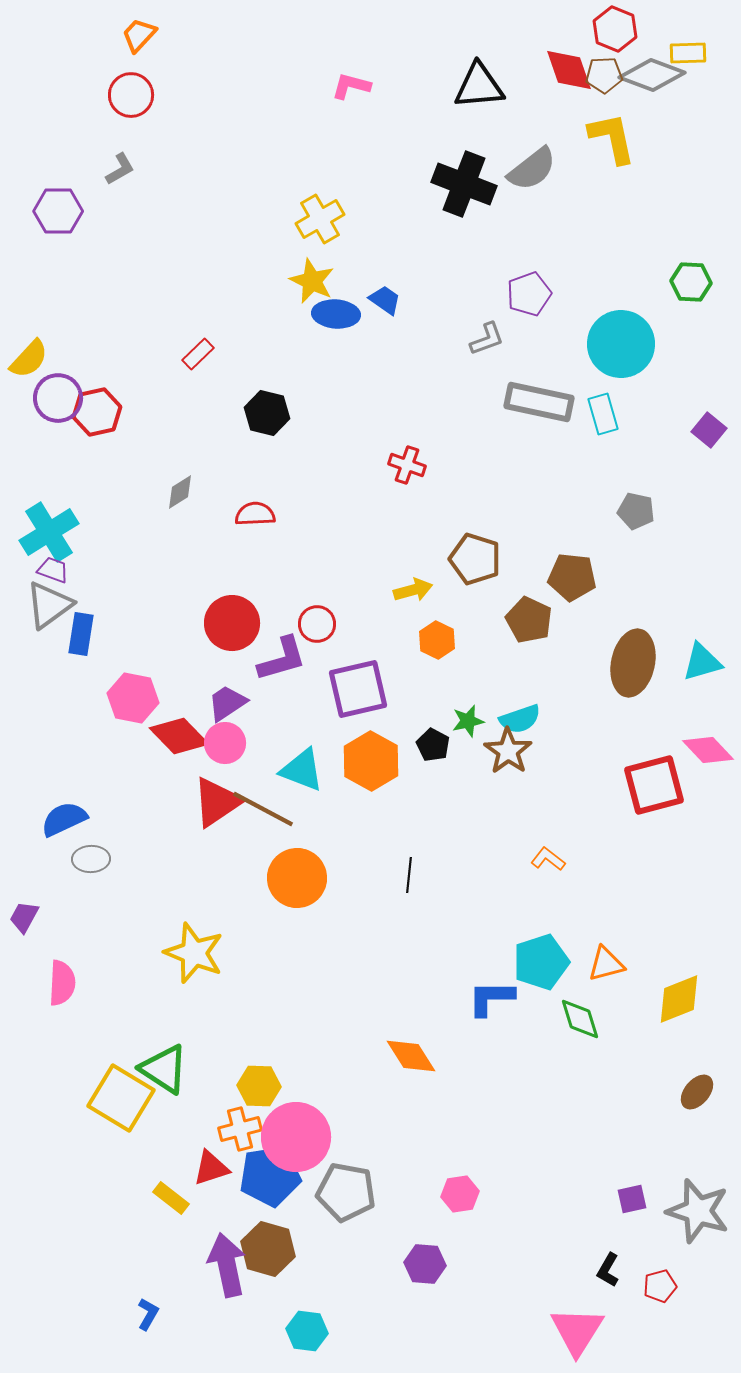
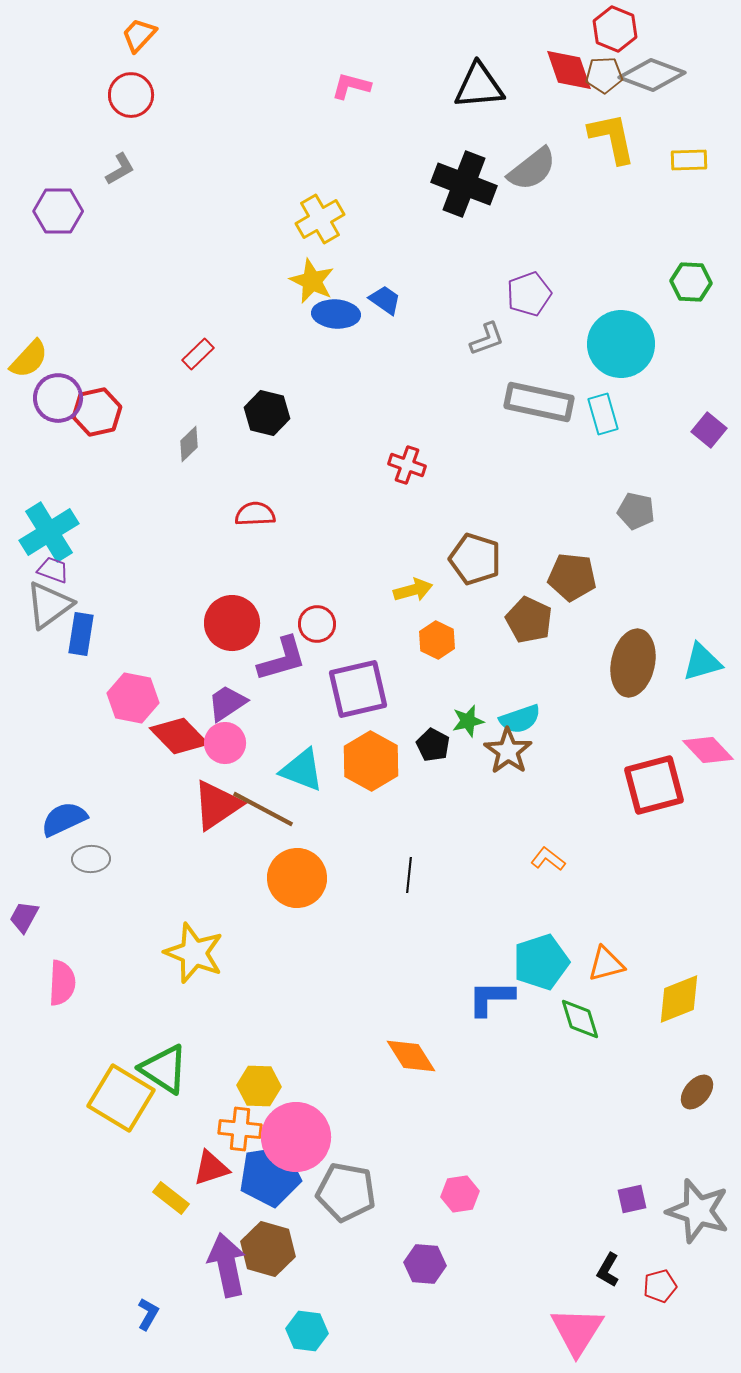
yellow rectangle at (688, 53): moved 1 px right, 107 px down
gray diamond at (180, 492): moved 9 px right, 48 px up; rotated 12 degrees counterclockwise
red triangle at (217, 802): moved 3 px down
orange cross at (240, 1129): rotated 21 degrees clockwise
